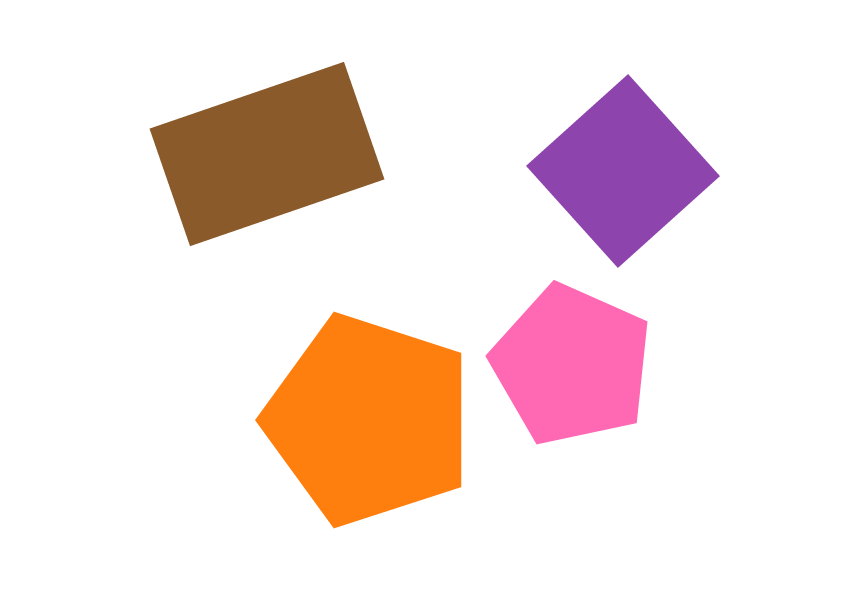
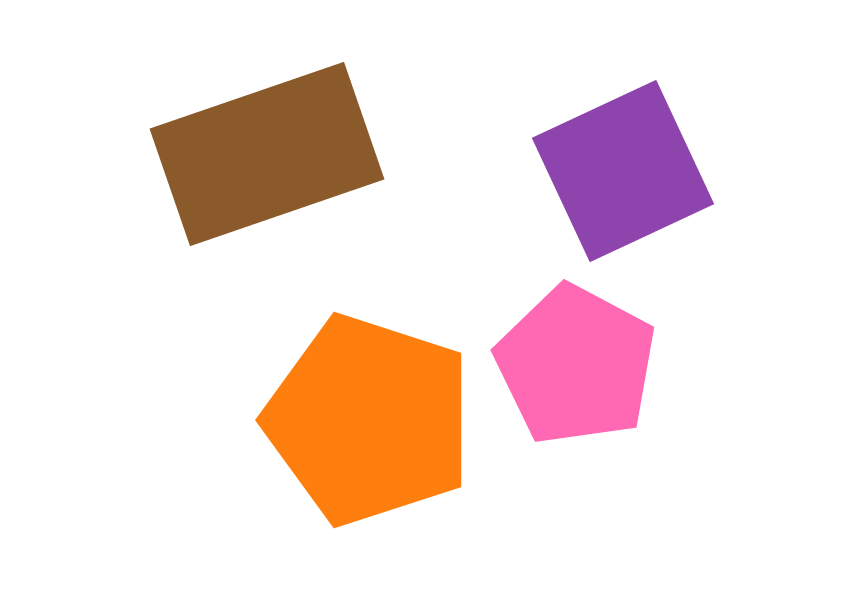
purple square: rotated 17 degrees clockwise
pink pentagon: moved 4 px right; rotated 4 degrees clockwise
